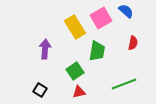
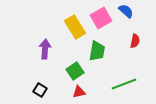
red semicircle: moved 2 px right, 2 px up
